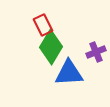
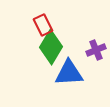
purple cross: moved 2 px up
